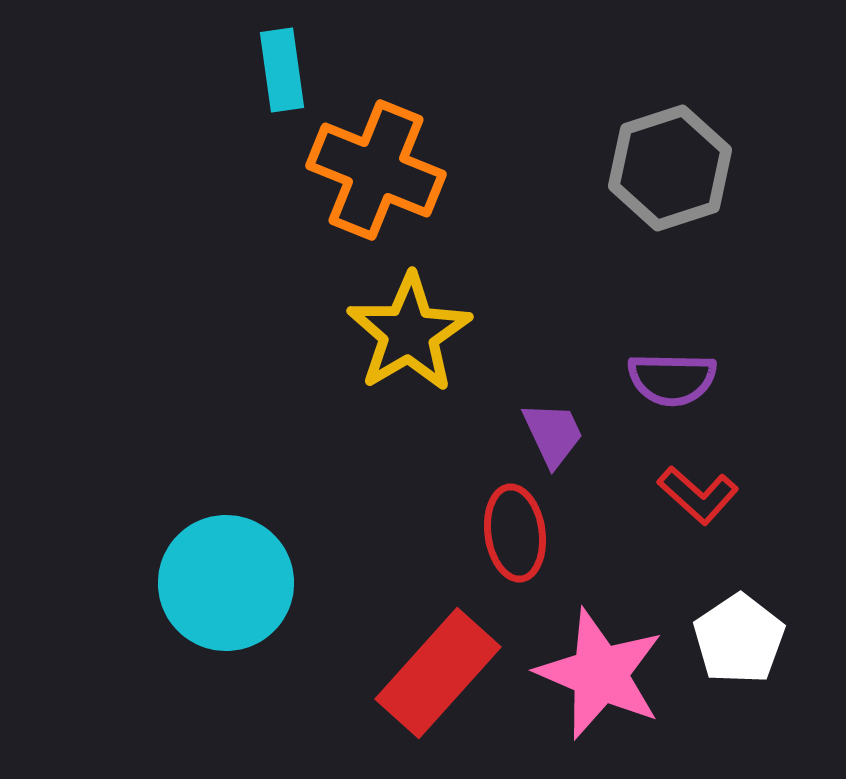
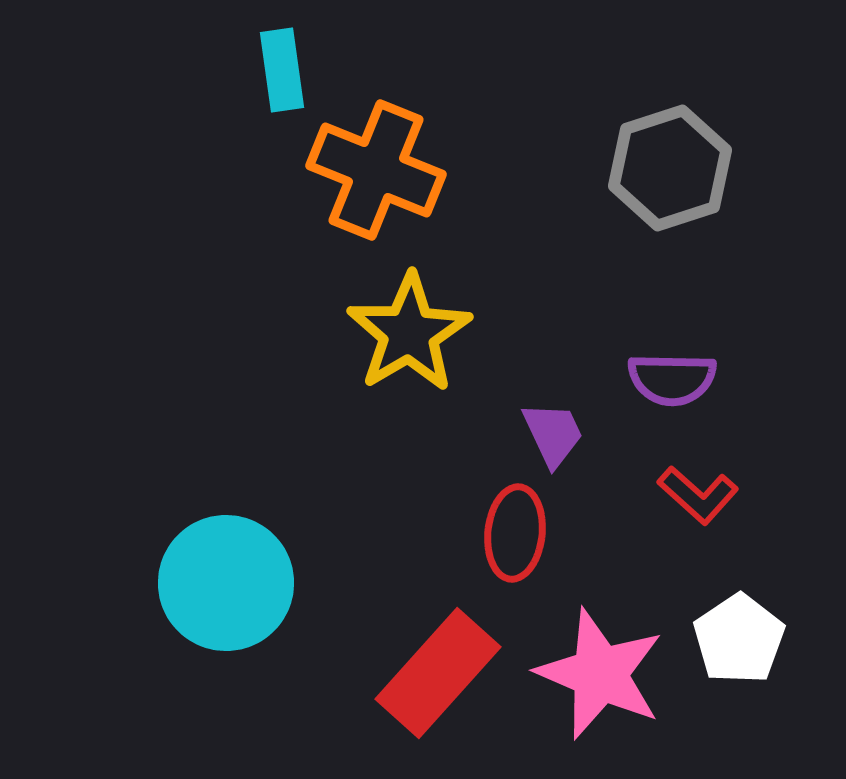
red ellipse: rotated 14 degrees clockwise
